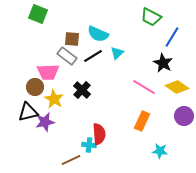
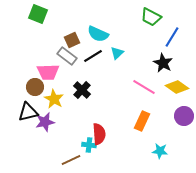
brown square: moved 1 px down; rotated 28 degrees counterclockwise
